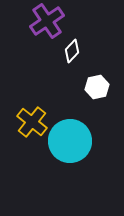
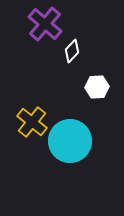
purple cross: moved 2 px left, 3 px down; rotated 16 degrees counterclockwise
white hexagon: rotated 10 degrees clockwise
